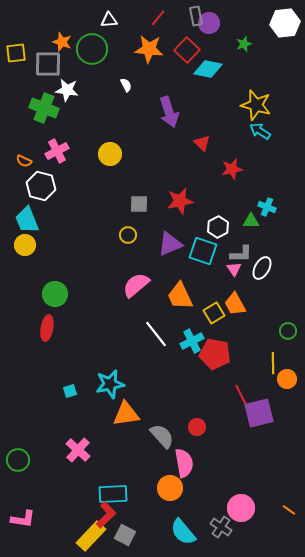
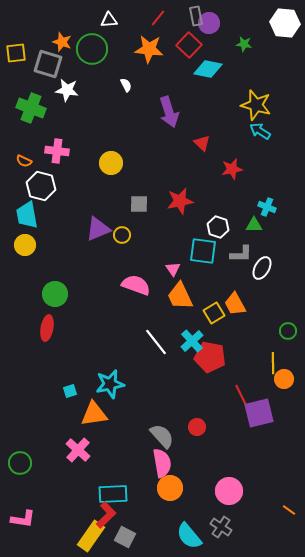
white hexagon at (285, 23): rotated 12 degrees clockwise
green star at (244, 44): rotated 28 degrees clockwise
red square at (187, 50): moved 2 px right, 5 px up
gray square at (48, 64): rotated 16 degrees clockwise
green cross at (44, 108): moved 13 px left
pink cross at (57, 151): rotated 35 degrees clockwise
yellow circle at (110, 154): moved 1 px right, 9 px down
cyan trapezoid at (27, 220): moved 5 px up; rotated 12 degrees clockwise
green triangle at (251, 221): moved 3 px right, 4 px down
white hexagon at (218, 227): rotated 15 degrees counterclockwise
yellow circle at (128, 235): moved 6 px left
purple triangle at (170, 244): moved 72 px left, 15 px up
cyan square at (203, 251): rotated 12 degrees counterclockwise
pink triangle at (234, 269): moved 61 px left
pink semicircle at (136, 285): rotated 60 degrees clockwise
white line at (156, 334): moved 8 px down
cyan cross at (192, 341): rotated 15 degrees counterclockwise
red pentagon at (215, 354): moved 5 px left, 3 px down
orange circle at (287, 379): moved 3 px left
orange triangle at (126, 414): moved 32 px left
green circle at (18, 460): moved 2 px right, 3 px down
pink semicircle at (184, 463): moved 22 px left
pink circle at (241, 508): moved 12 px left, 17 px up
cyan semicircle at (183, 532): moved 6 px right, 4 px down
gray square at (125, 535): moved 2 px down
yellow rectangle at (91, 536): rotated 8 degrees counterclockwise
